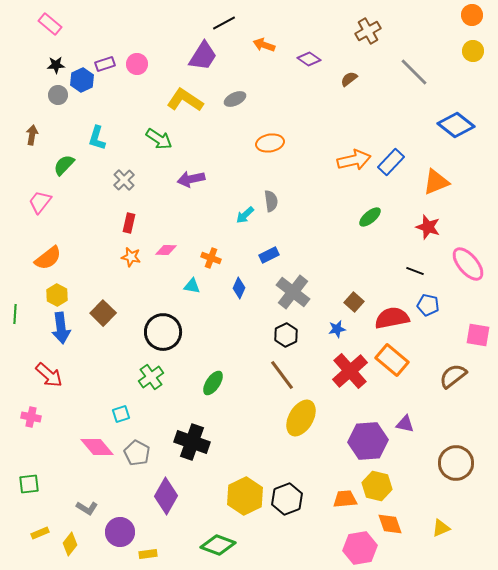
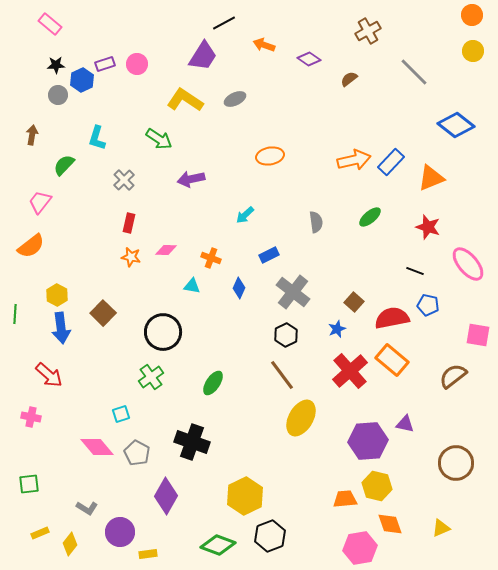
orange ellipse at (270, 143): moved 13 px down
orange triangle at (436, 182): moved 5 px left, 4 px up
gray semicircle at (271, 201): moved 45 px right, 21 px down
orange semicircle at (48, 258): moved 17 px left, 12 px up
blue star at (337, 329): rotated 12 degrees counterclockwise
black hexagon at (287, 499): moved 17 px left, 37 px down
